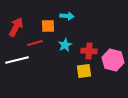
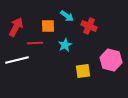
cyan arrow: rotated 32 degrees clockwise
red line: rotated 14 degrees clockwise
red cross: moved 25 px up; rotated 21 degrees clockwise
pink hexagon: moved 2 px left
yellow square: moved 1 px left
